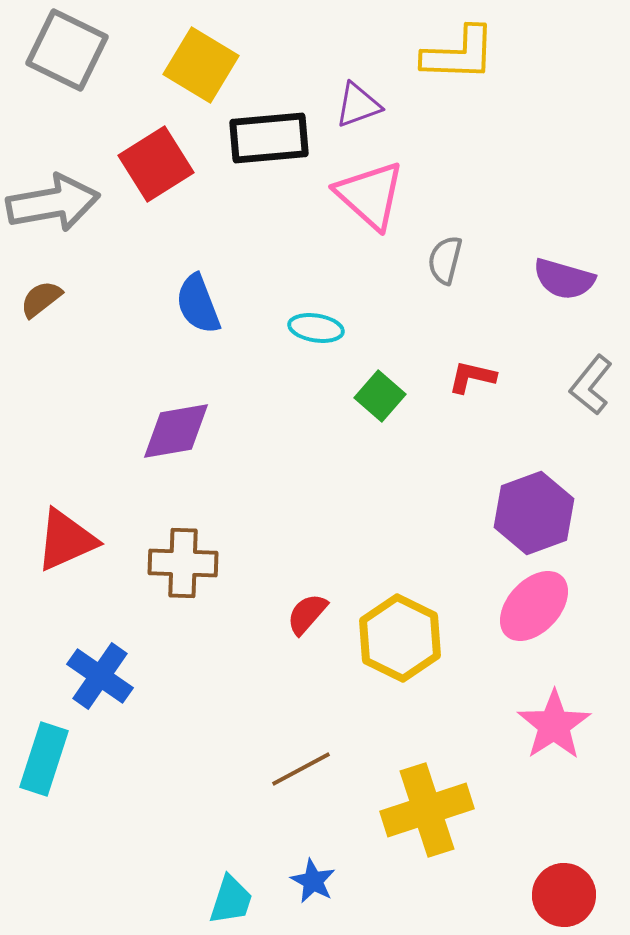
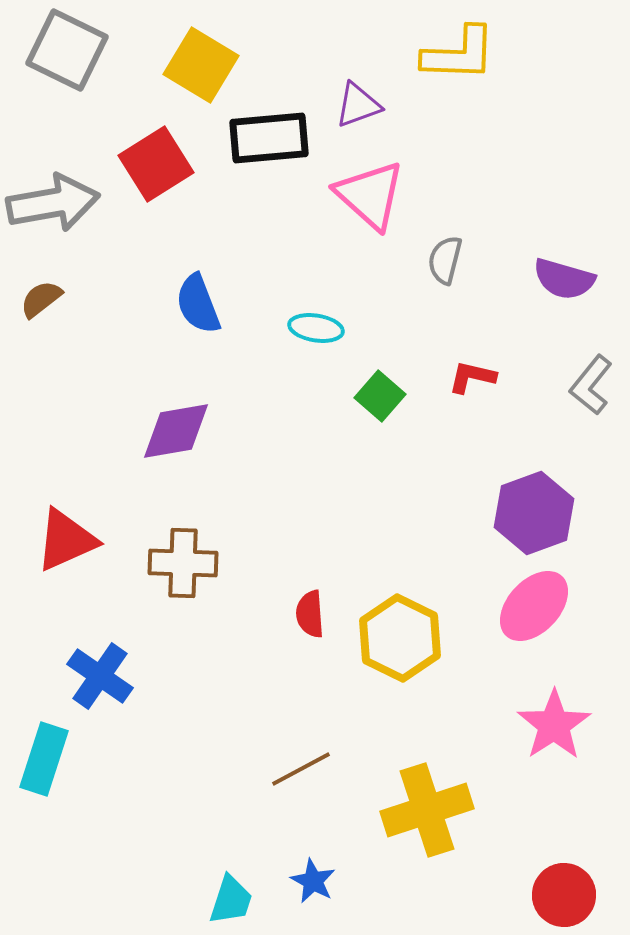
red semicircle: moved 3 px right; rotated 45 degrees counterclockwise
